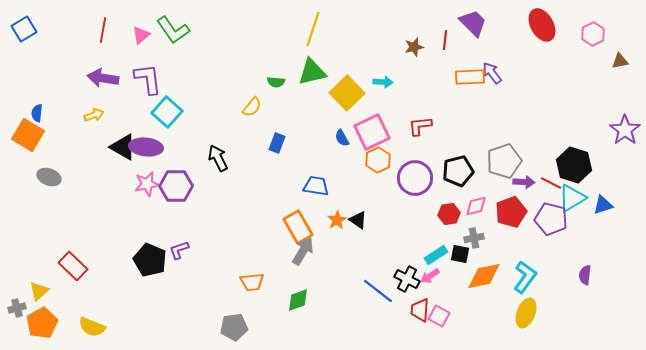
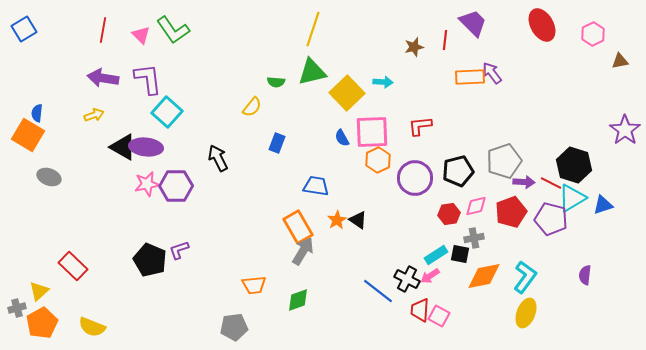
pink triangle at (141, 35): rotated 36 degrees counterclockwise
pink square at (372, 132): rotated 24 degrees clockwise
orange trapezoid at (252, 282): moved 2 px right, 3 px down
